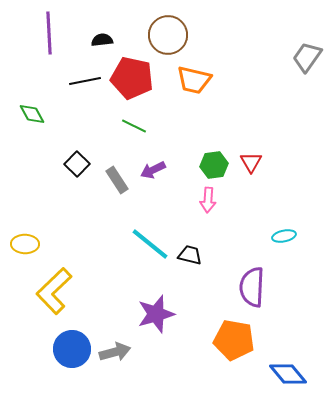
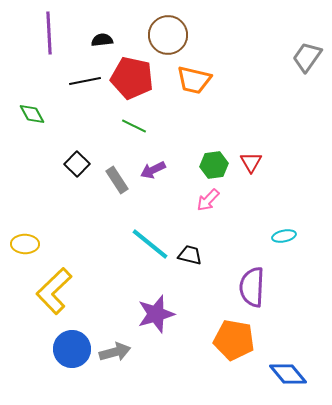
pink arrow: rotated 40 degrees clockwise
